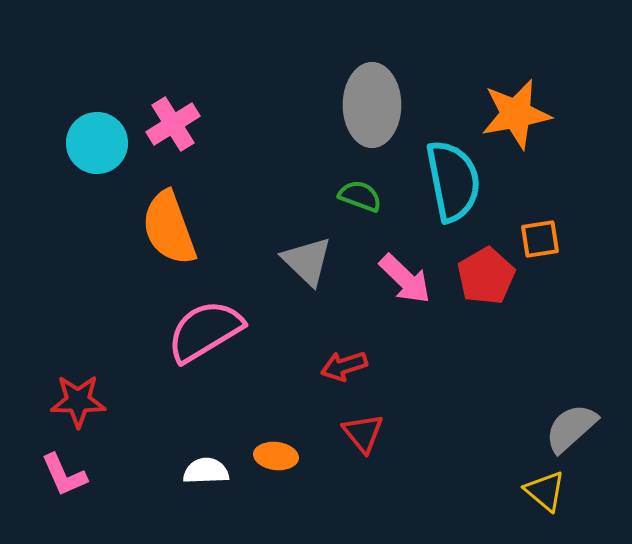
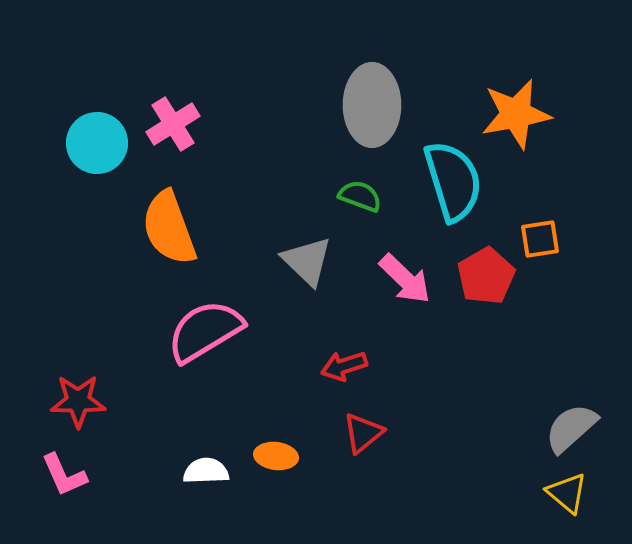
cyan semicircle: rotated 6 degrees counterclockwise
red triangle: rotated 30 degrees clockwise
yellow triangle: moved 22 px right, 2 px down
